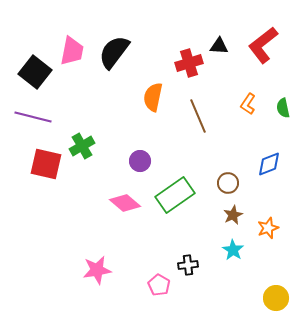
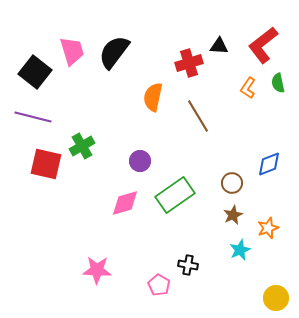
pink trapezoid: rotated 28 degrees counterclockwise
orange L-shape: moved 16 px up
green semicircle: moved 5 px left, 25 px up
brown line: rotated 8 degrees counterclockwise
brown circle: moved 4 px right
pink diamond: rotated 56 degrees counterclockwise
cyan star: moved 7 px right; rotated 15 degrees clockwise
black cross: rotated 18 degrees clockwise
pink star: rotated 12 degrees clockwise
